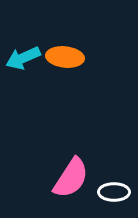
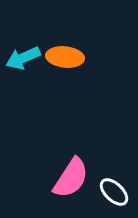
white ellipse: rotated 44 degrees clockwise
